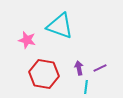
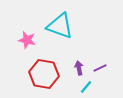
cyan line: rotated 32 degrees clockwise
